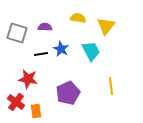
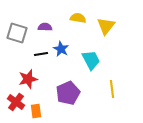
cyan trapezoid: moved 9 px down
red star: rotated 24 degrees counterclockwise
yellow line: moved 1 px right, 3 px down
